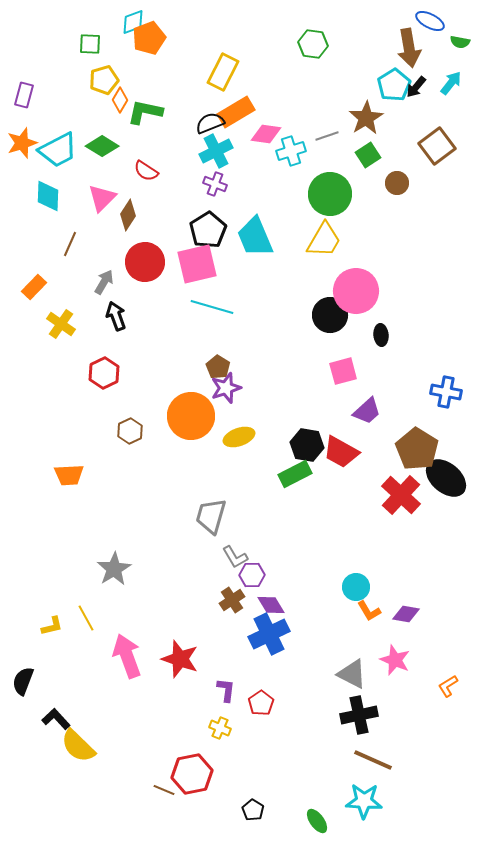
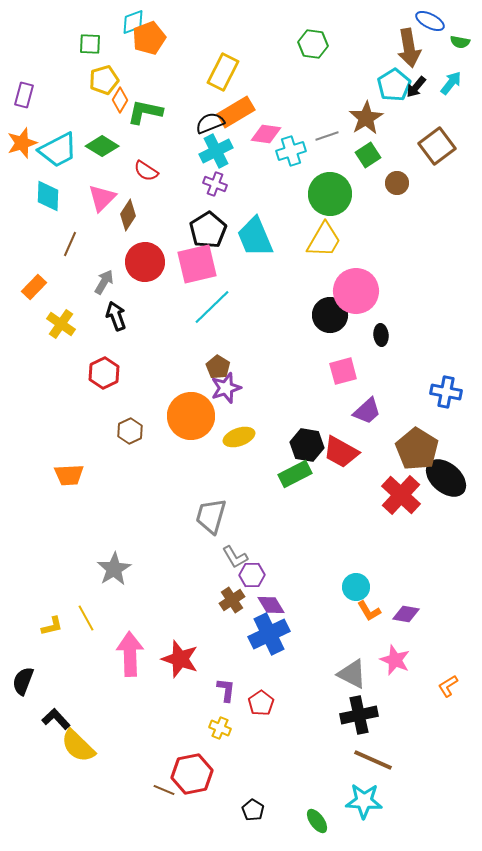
cyan line at (212, 307): rotated 60 degrees counterclockwise
pink arrow at (127, 656): moved 3 px right, 2 px up; rotated 18 degrees clockwise
